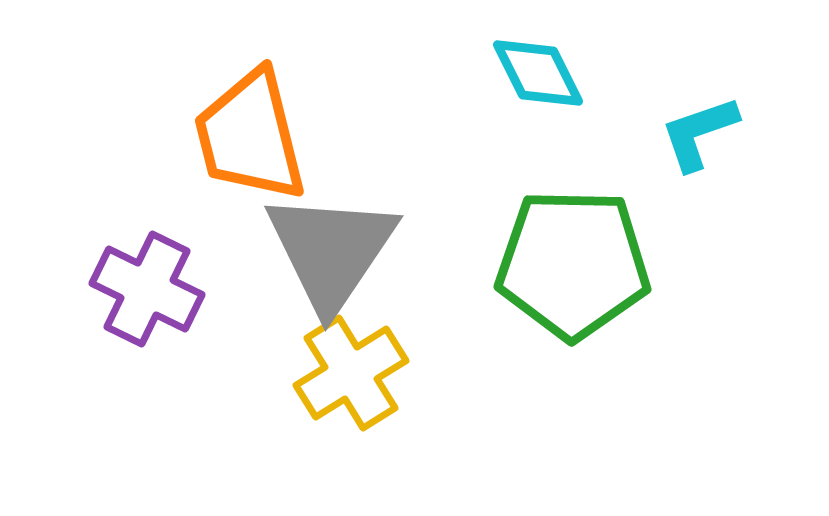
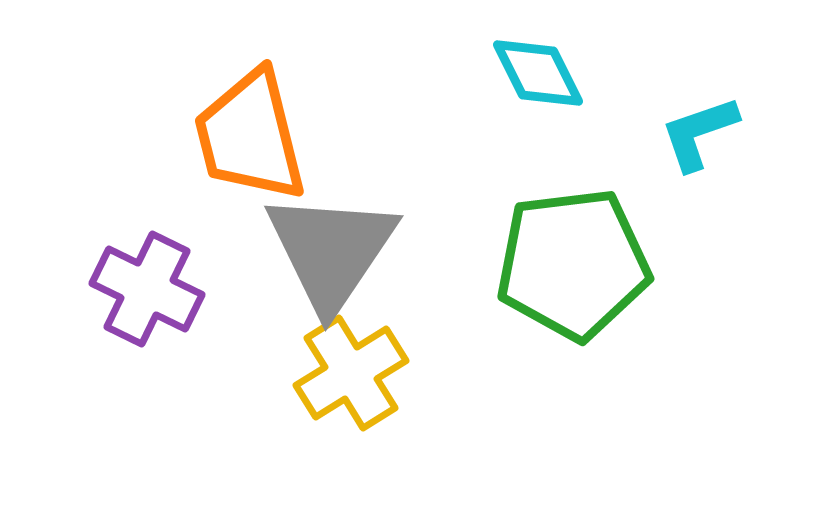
green pentagon: rotated 8 degrees counterclockwise
